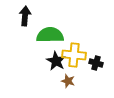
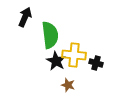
black arrow: moved 1 px down; rotated 18 degrees clockwise
green semicircle: rotated 84 degrees clockwise
brown star: moved 4 px down
